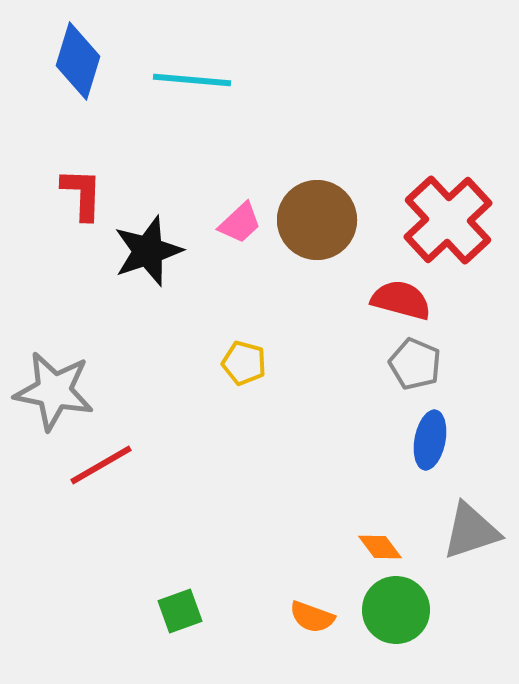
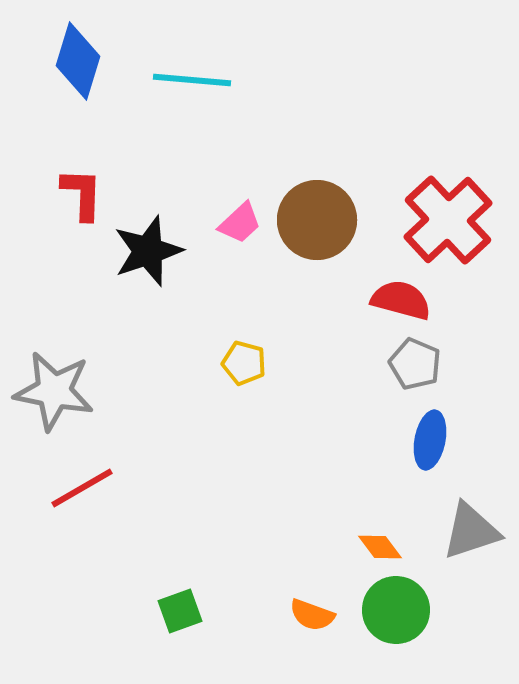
red line: moved 19 px left, 23 px down
orange semicircle: moved 2 px up
